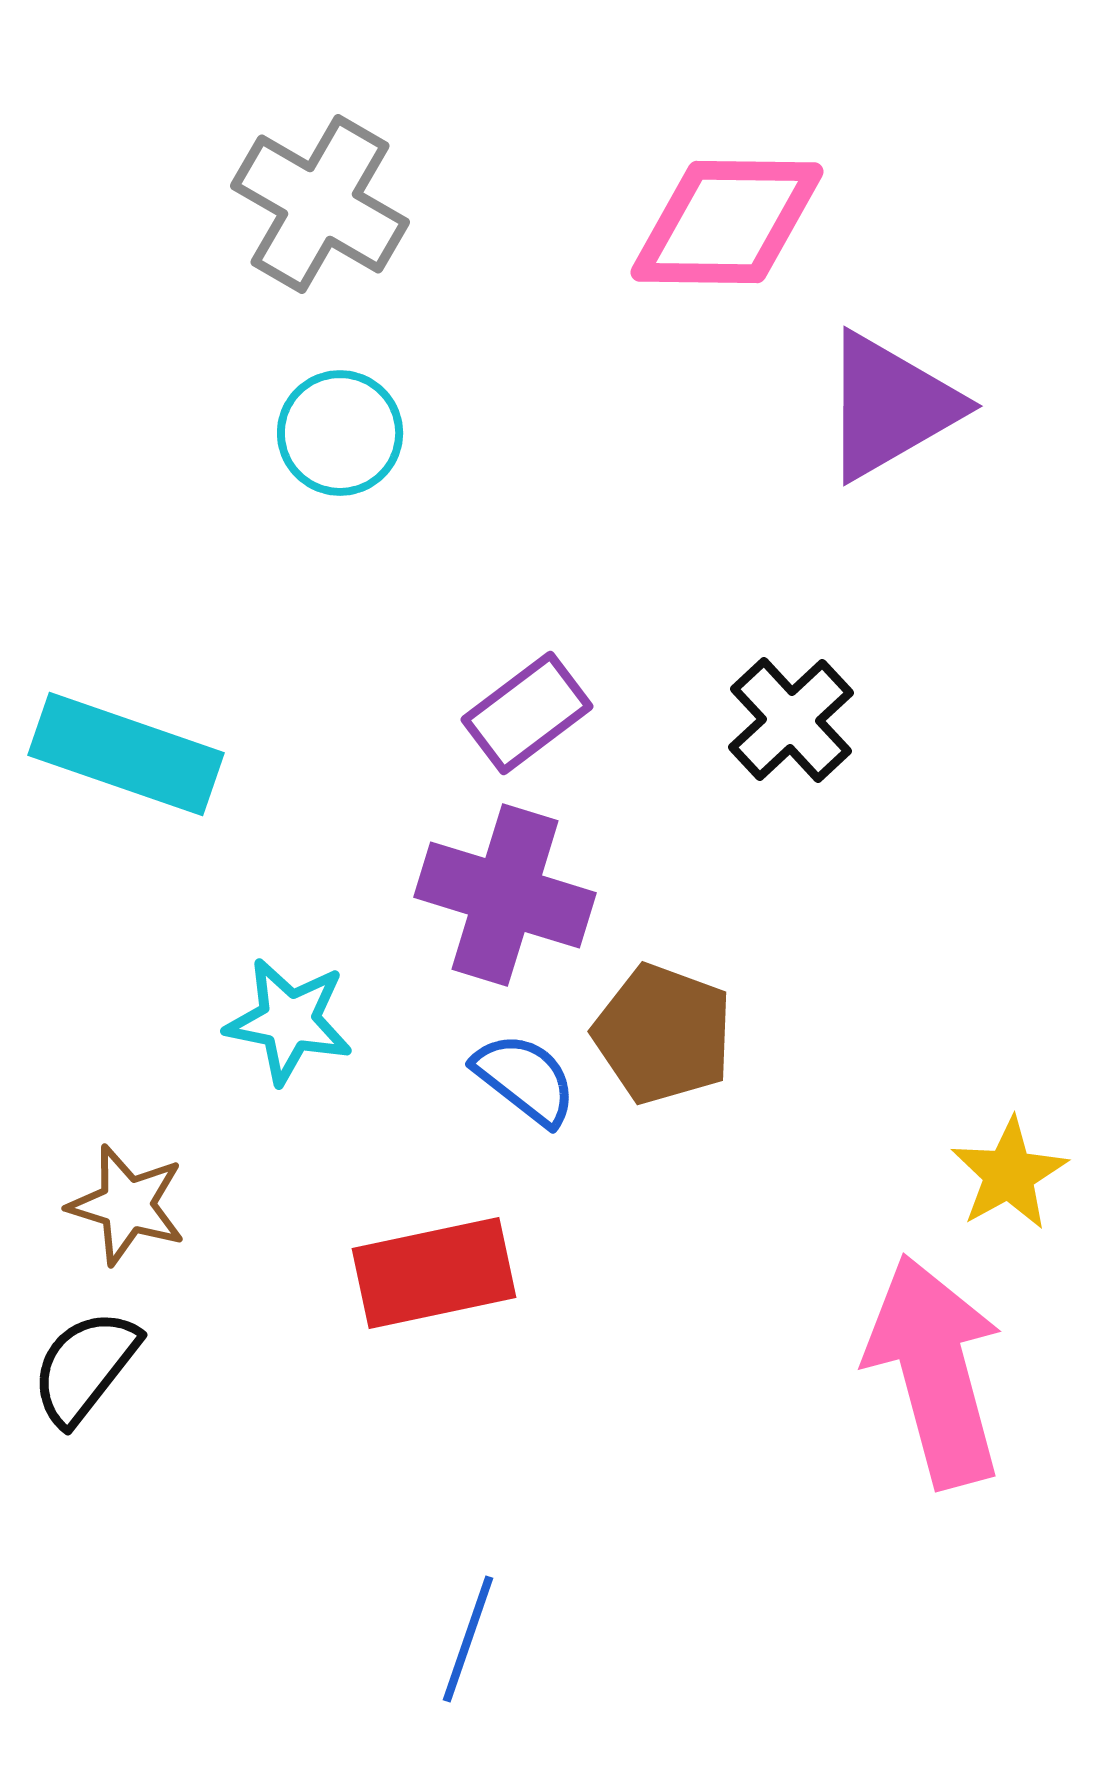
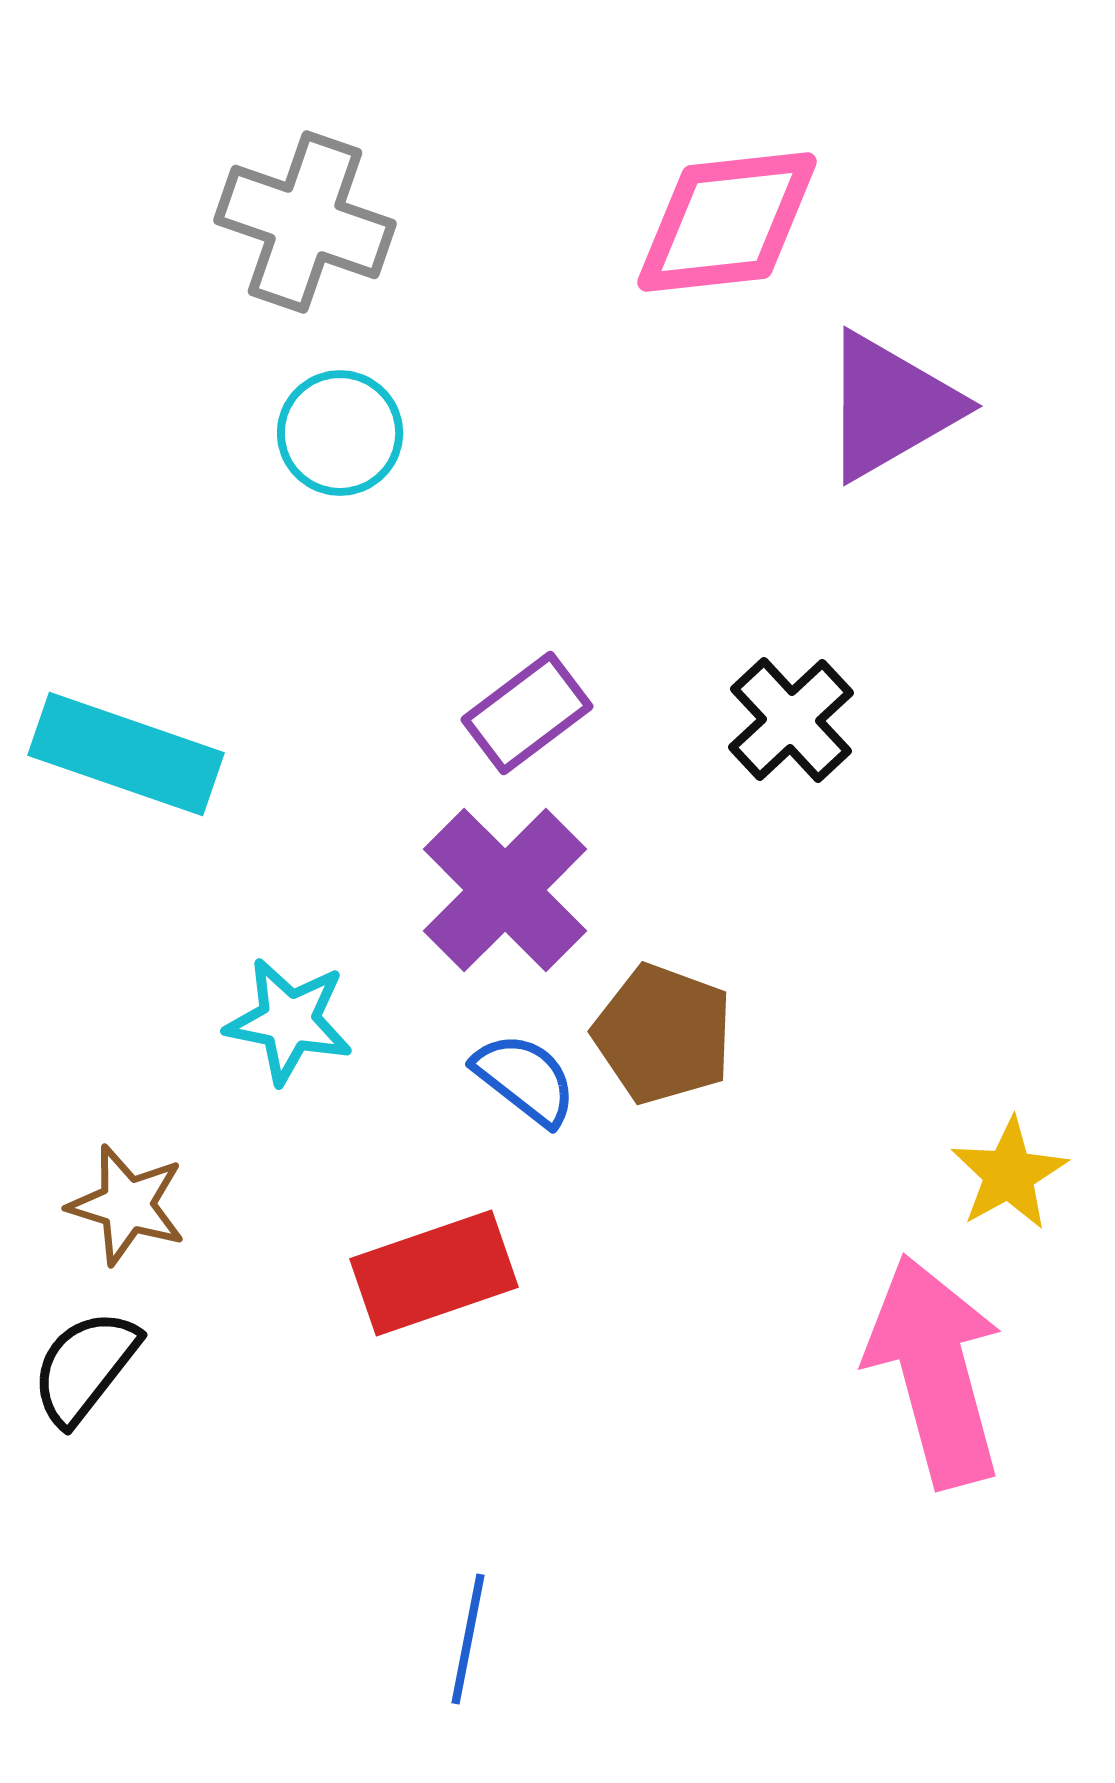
gray cross: moved 15 px left, 18 px down; rotated 11 degrees counterclockwise
pink diamond: rotated 7 degrees counterclockwise
purple cross: moved 5 px up; rotated 28 degrees clockwise
red rectangle: rotated 7 degrees counterclockwise
blue line: rotated 8 degrees counterclockwise
